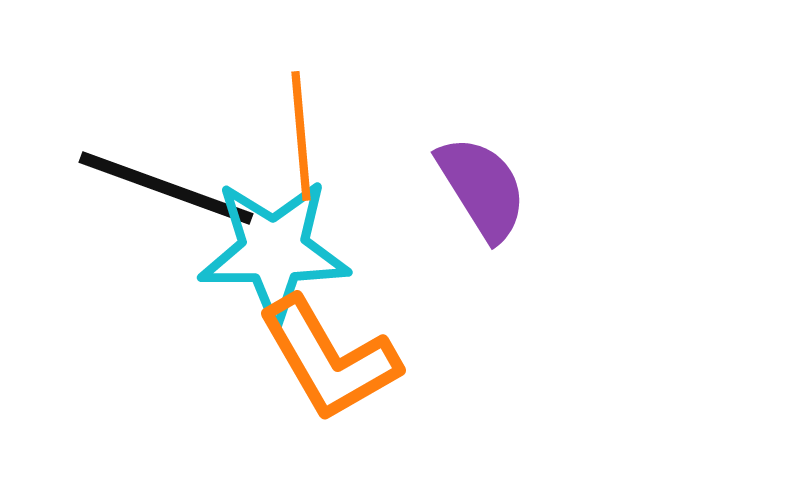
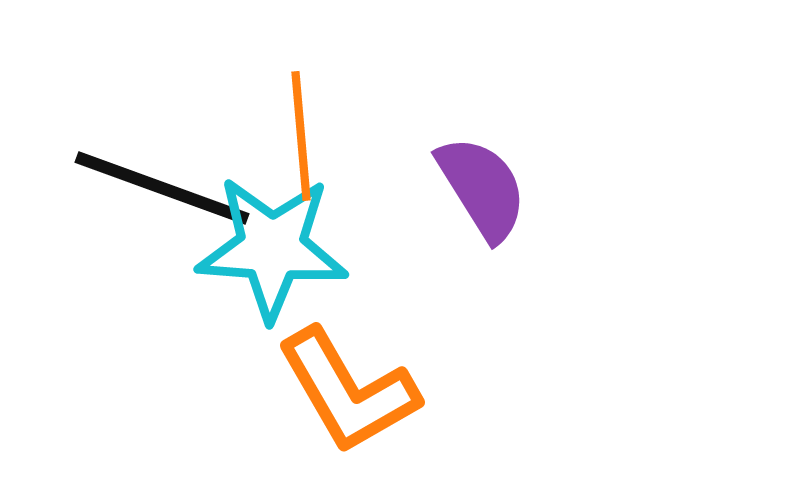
black line: moved 4 px left
cyan star: moved 2 px left, 3 px up; rotated 4 degrees clockwise
orange L-shape: moved 19 px right, 32 px down
